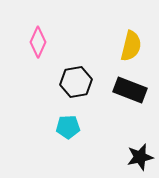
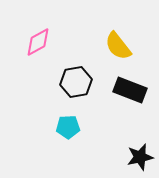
pink diamond: rotated 36 degrees clockwise
yellow semicircle: moved 13 px left; rotated 128 degrees clockwise
